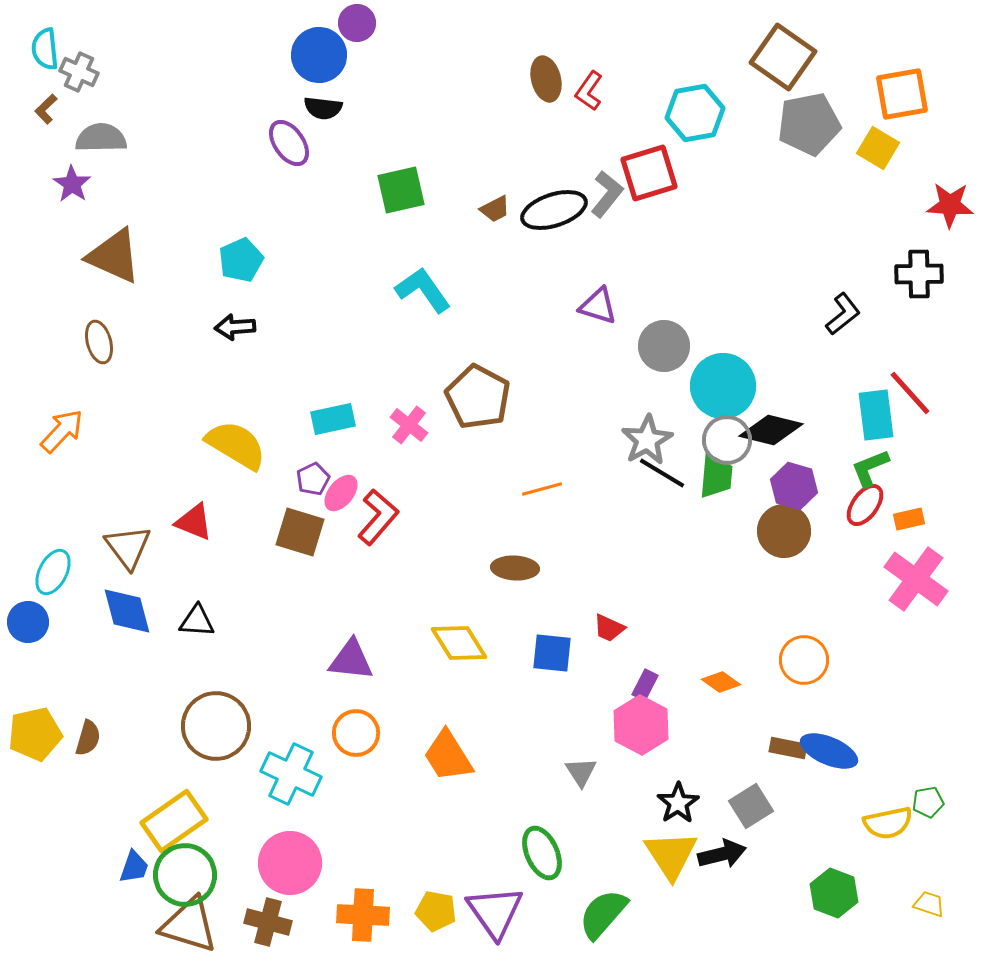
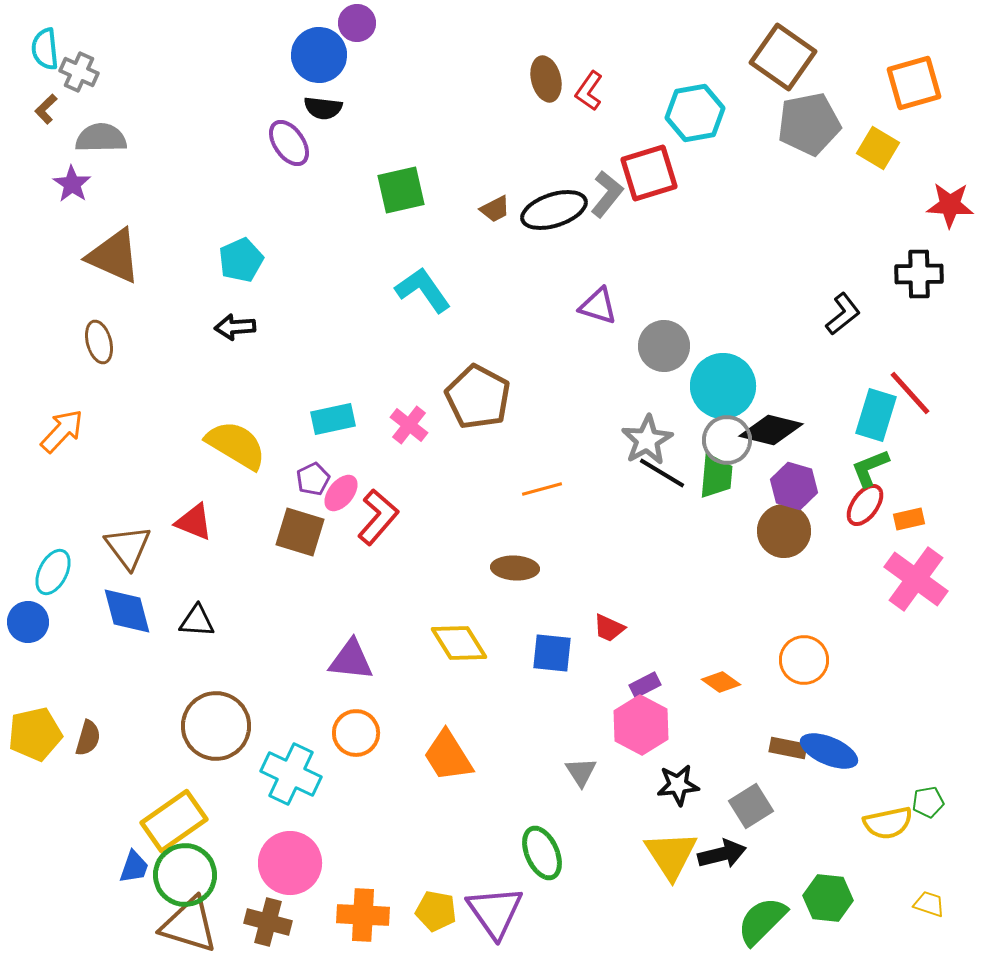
orange square at (902, 94): moved 12 px right, 11 px up; rotated 6 degrees counterclockwise
cyan rectangle at (876, 415): rotated 24 degrees clockwise
purple rectangle at (645, 685): rotated 36 degrees clockwise
black star at (678, 803): moved 18 px up; rotated 27 degrees clockwise
green hexagon at (834, 893): moved 6 px left, 5 px down; rotated 15 degrees counterclockwise
green semicircle at (603, 914): moved 159 px right, 7 px down; rotated 4 degrees clockwise
